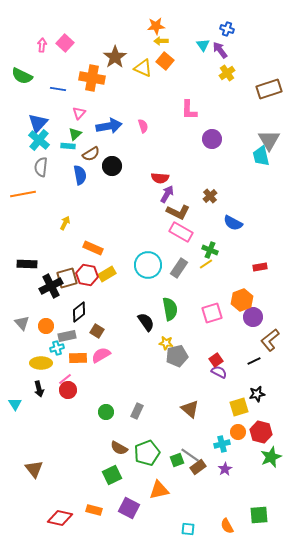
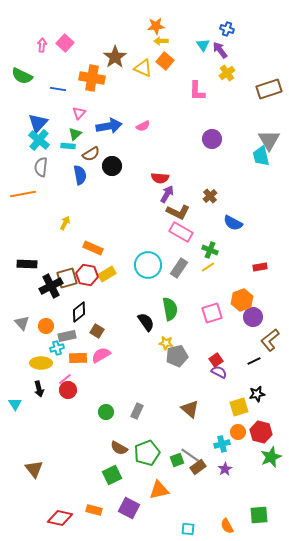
pink L-shape at (189, 110): moved 8 px right, 19 px up
pink semicircle at (143, 126): rotated 80 degrees clockwise
yellow line at (206, 264): moved 2 px right, 3 px down
